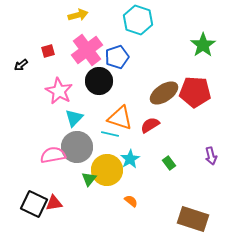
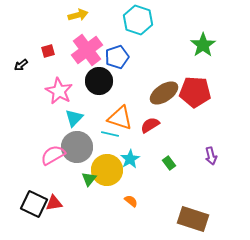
pink semicircle: rotated 20 degrees counterclockwise
